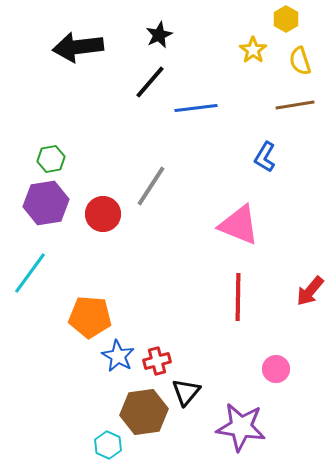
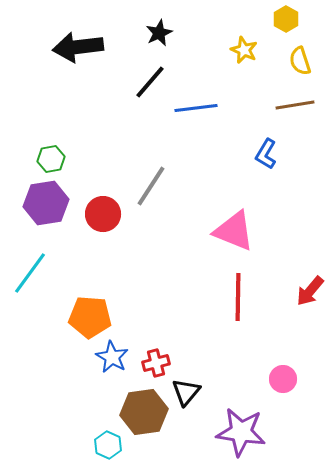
black star: moved 2 px up
yellow star: moved 9 px left; rotated 12 degrees counterclockwise
blue L-shape: moved 1 px right, 3 px up
pink triangle: moved 5 px left, 6 px down
blue star: moved 6 px left, 1 px down
red cross: moved 1 px left, 2 px down
pink circle: moved 7 px right, 10 px down
purple star: moved 5 px down
